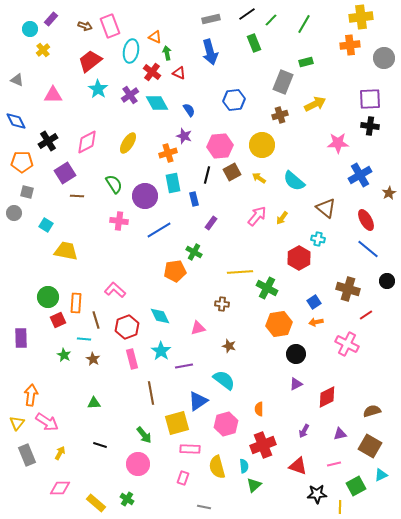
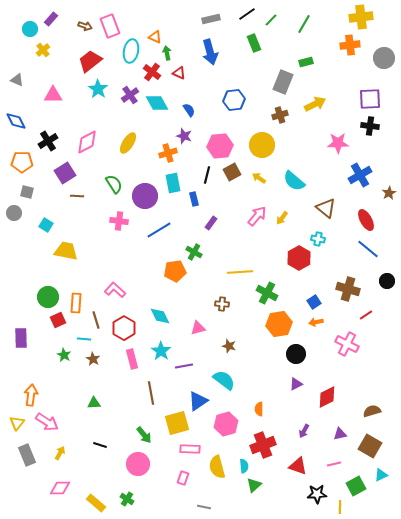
green cross at (267, 288): moved 5 px down
red hexagon at (127, 327): moved 3 px left, 1 px down; rotated 10 degrees counterclockwise
